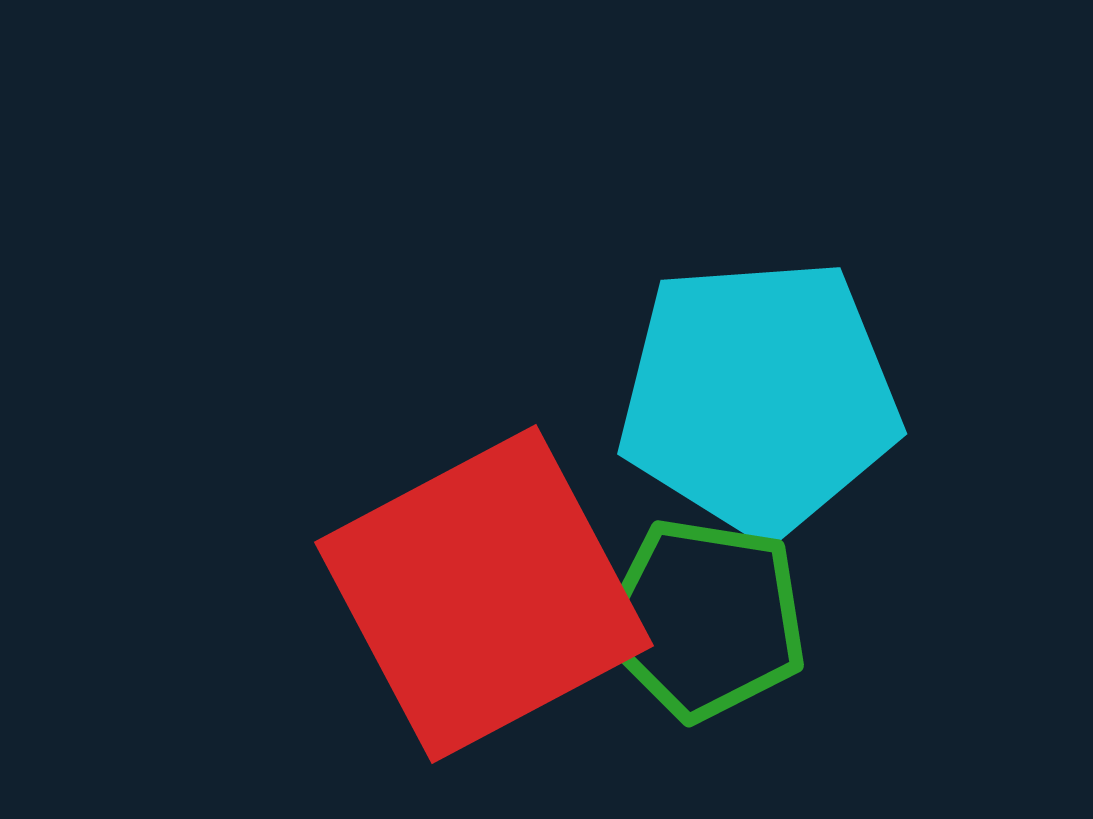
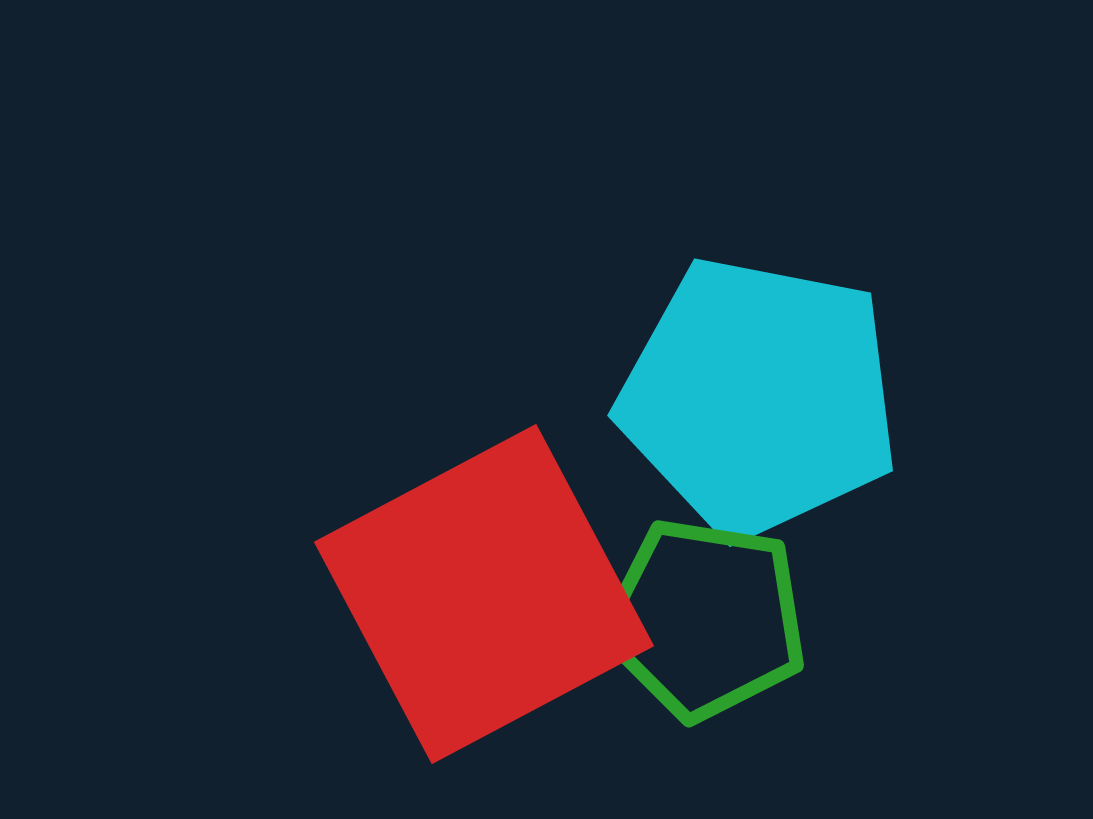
cyan pentagon: rotated 15 degrees clockwise
